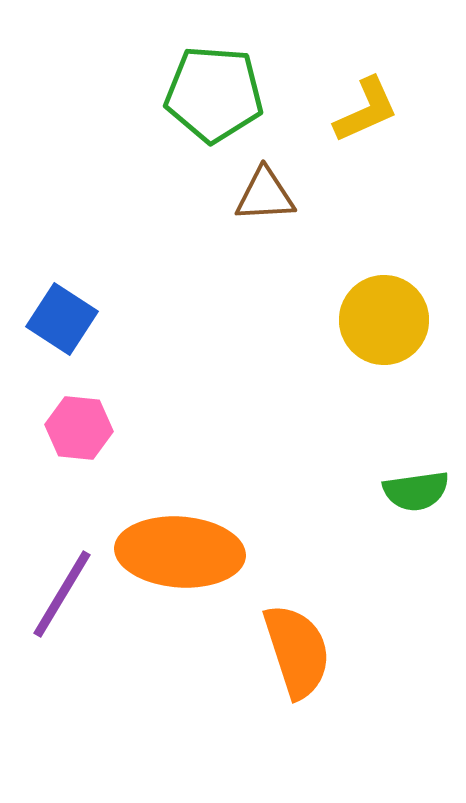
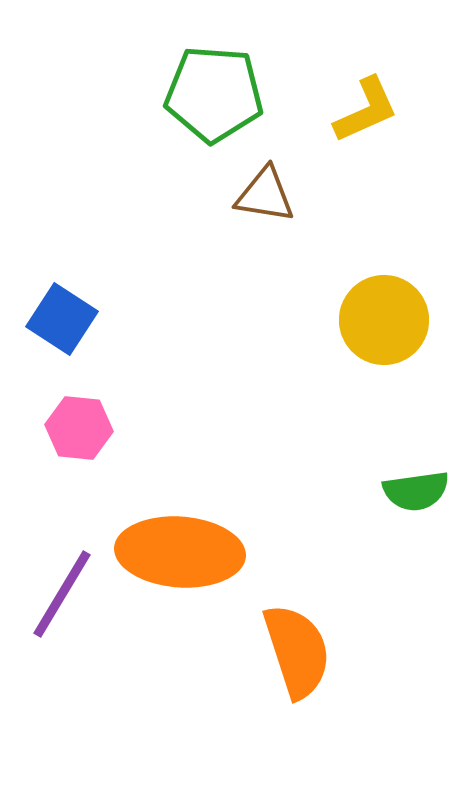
brown triangle: rotated 12 degrees clockwise
